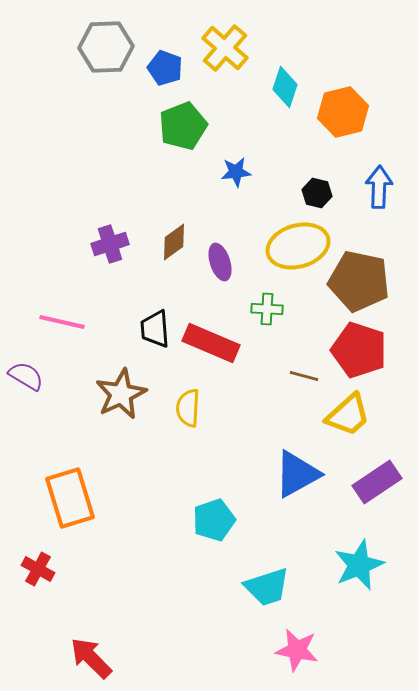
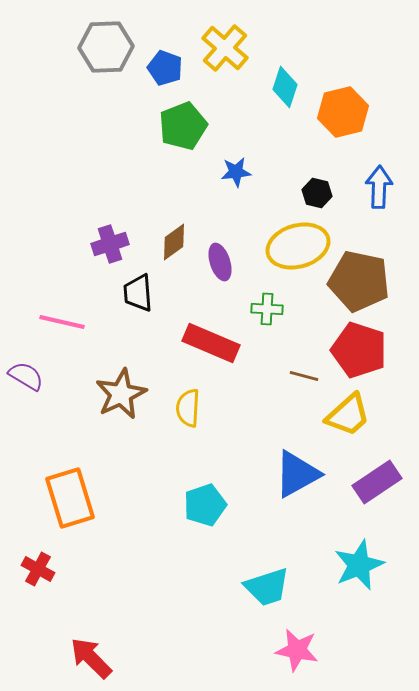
black trapezoid: moved 17 px left, 36 px up
cyan pentagon: moved 9 px left, 15 px up
